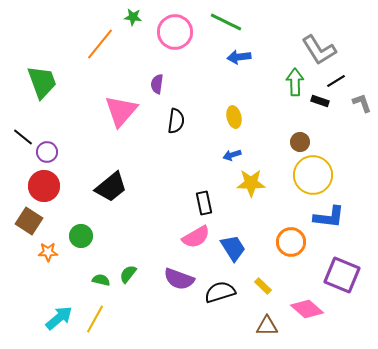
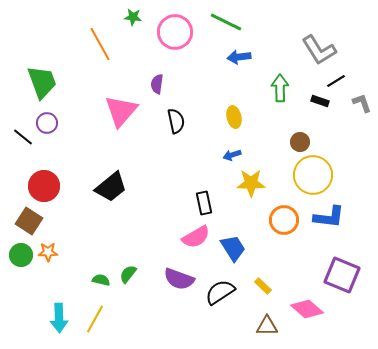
orange line at (100, 44): rotated 68 degrees counterclockwise
green arrow at (295, 82): moved 15 px left, 6 px down
black semicircle at (176, 121): rotated 20 degrees counterclockwise
purple circle at (47, 152): moved 29 px up
green circle at (81, 236): moved 60 px left, 19 px down
orange circle at (291, 242): moved 7 px left, 22 px up
black semicircle at (220, 292): rotated 16 degrees counterclockwise
cyan arrow at (59, 318): rotated 128 degrees clockwise
